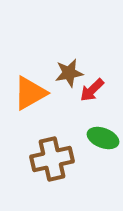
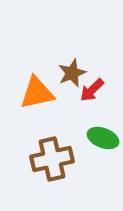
brown star: moved 3 px right; rotated 12 degrees counterclockwise
orange triangle: moved 7 px right; rotated 18 degrees clockwise
